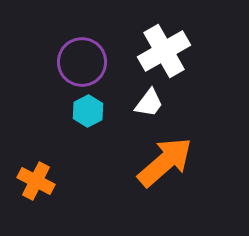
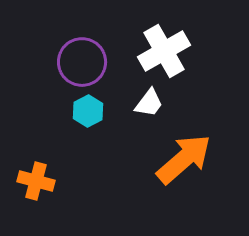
orange arrow: moved 19 px right, 3 px up
orange cross: rotated 12 degrees counterclockwise
